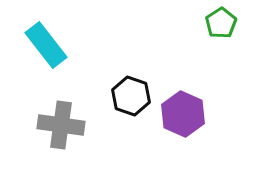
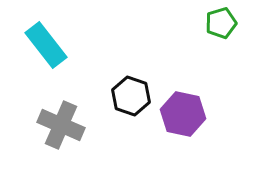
green pentagon: rotated 16 degrees clockwise
purple hexagon: rotated 12 degrees counterclockwise
gray cross: rotated 15 degrees clockwise
